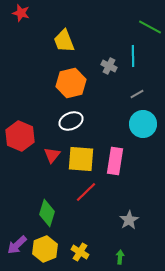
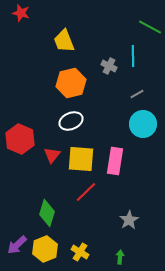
red hexagon: moved 3 px down
